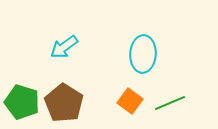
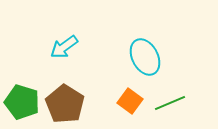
cyan ellipse: moved 2 px right, 3 px down; rotated 30 degrees counterclockwise
brown pentagon: moved 1 px right, 1 px down
